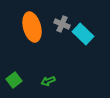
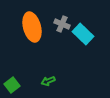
green square: moved 2 px left, 5 px down
